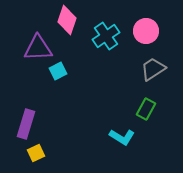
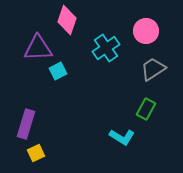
cyan cross: moved 12 px down
